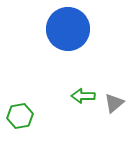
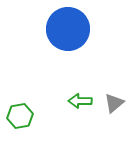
green arrow: moved 3 px left, 5 px down
